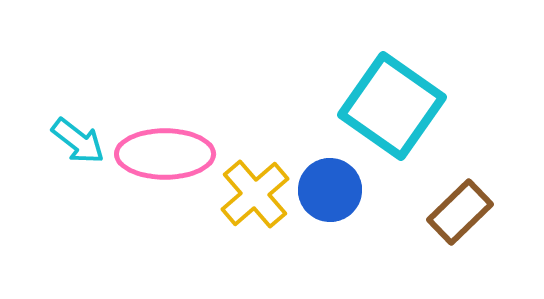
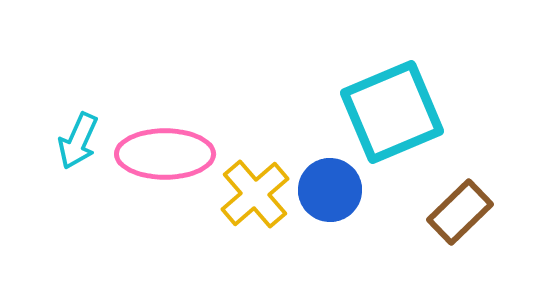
cyan square: moved 6 px down; rotated 32 degrees clockwise
cyan arrow: rotated 76 degrees clockwise
